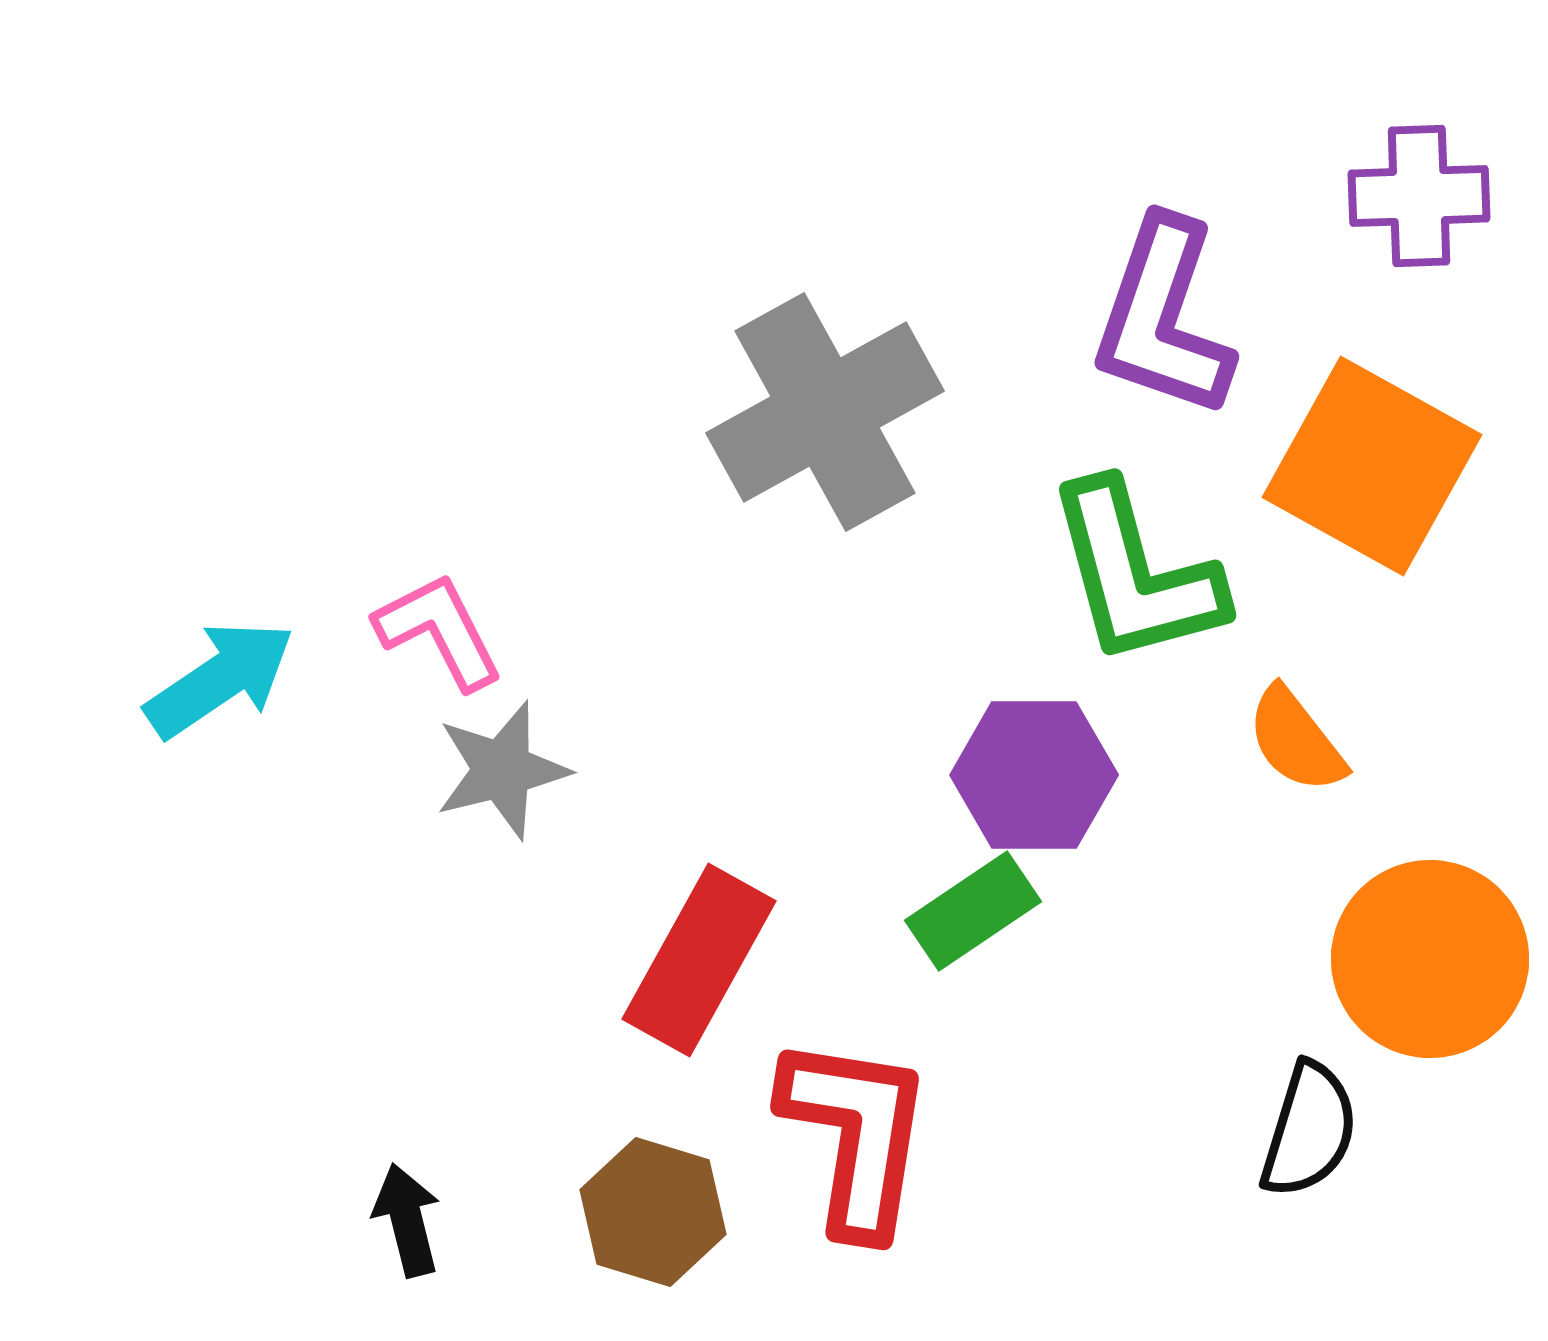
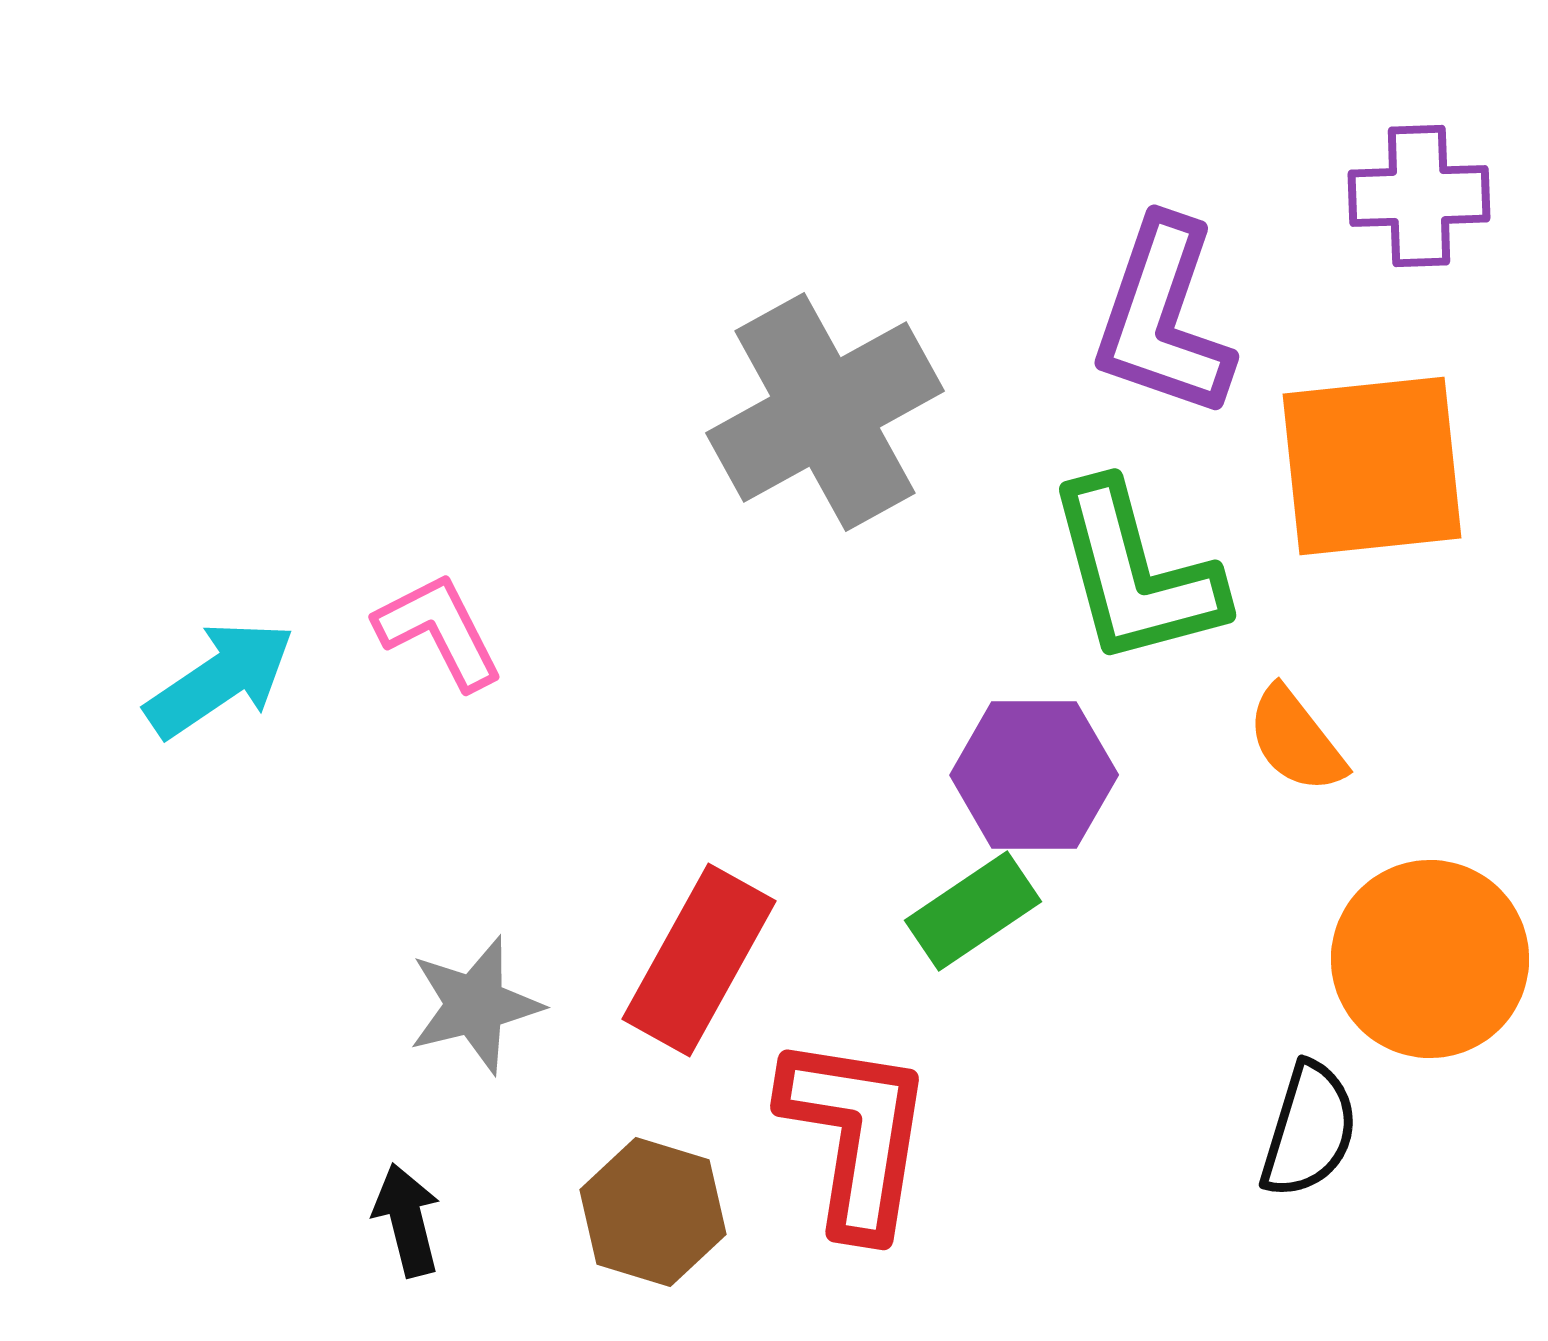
orange square: rotated 35 degrees counterclockwise
gray star: moved 27 px left, 235 px down
